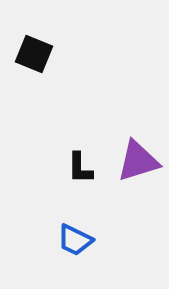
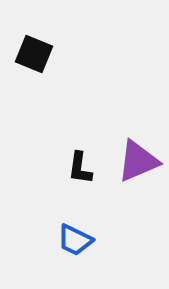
purple triangle: rotated 6 degrees counterclockwise
black L-shape: rotated 8 degrees clockwise
